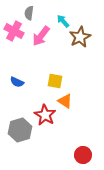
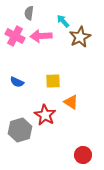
pink cross: moved 1 px right, 5 px down
pink arrow: rotated 50 degrees clockwise
yellow square: moved 2 px left; rotated 14 degrees counterclockwise
orange triangle: moved 6 px right, 1 px down
